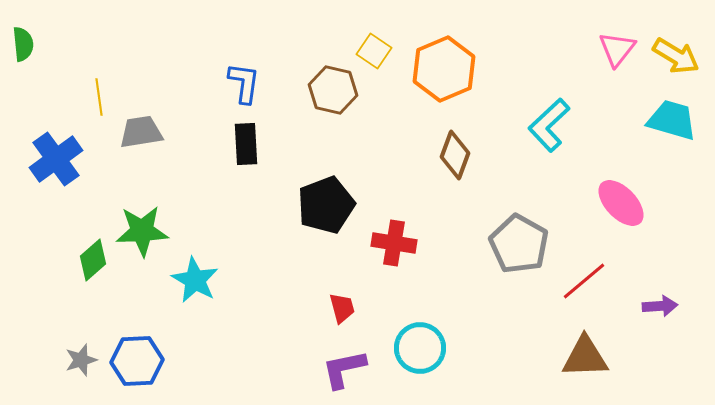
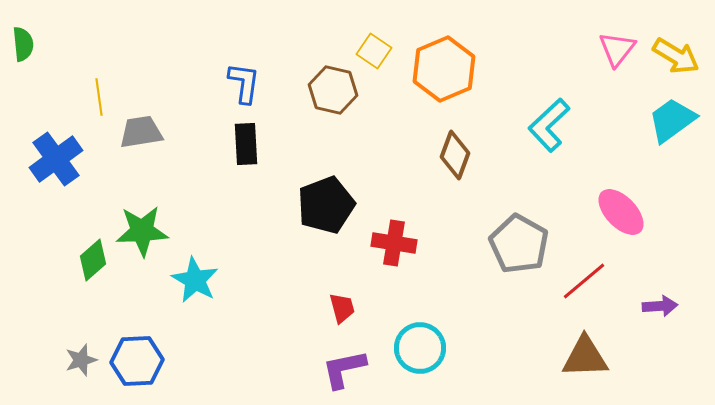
cyan trapezoid: rotated 52 degrees counterclockwise
pink ellipse: moved 9 px down
